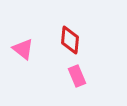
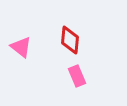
pink triangle: moved 2 px left, 2 px up
